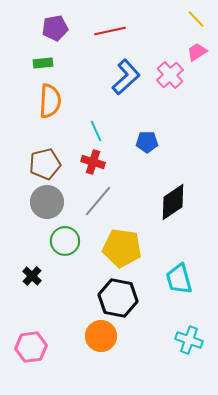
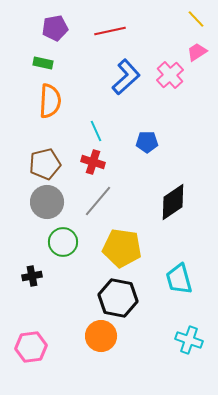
green rectangle: rotated 18 degrees clockwise
green circle: moved 2 px left, 1 px down
black cross: rotated 36 degrees clockwise
